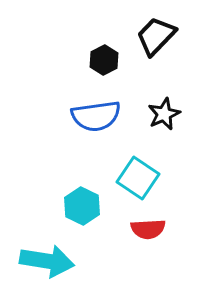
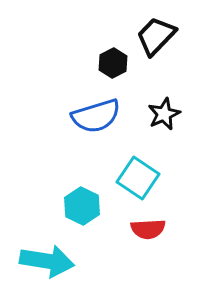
black hexagon: moved 9 px right, 3 px down
blue semicircle: rotated 9 degrees counterclockwise
